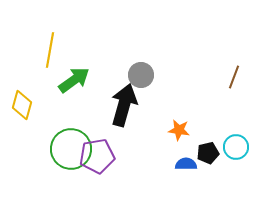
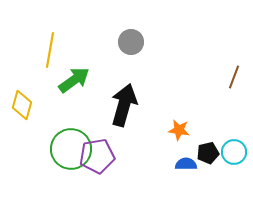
gray circle: moved 10 px left, 33 px up
cyan circle: moved 2 px left, 5 px down
